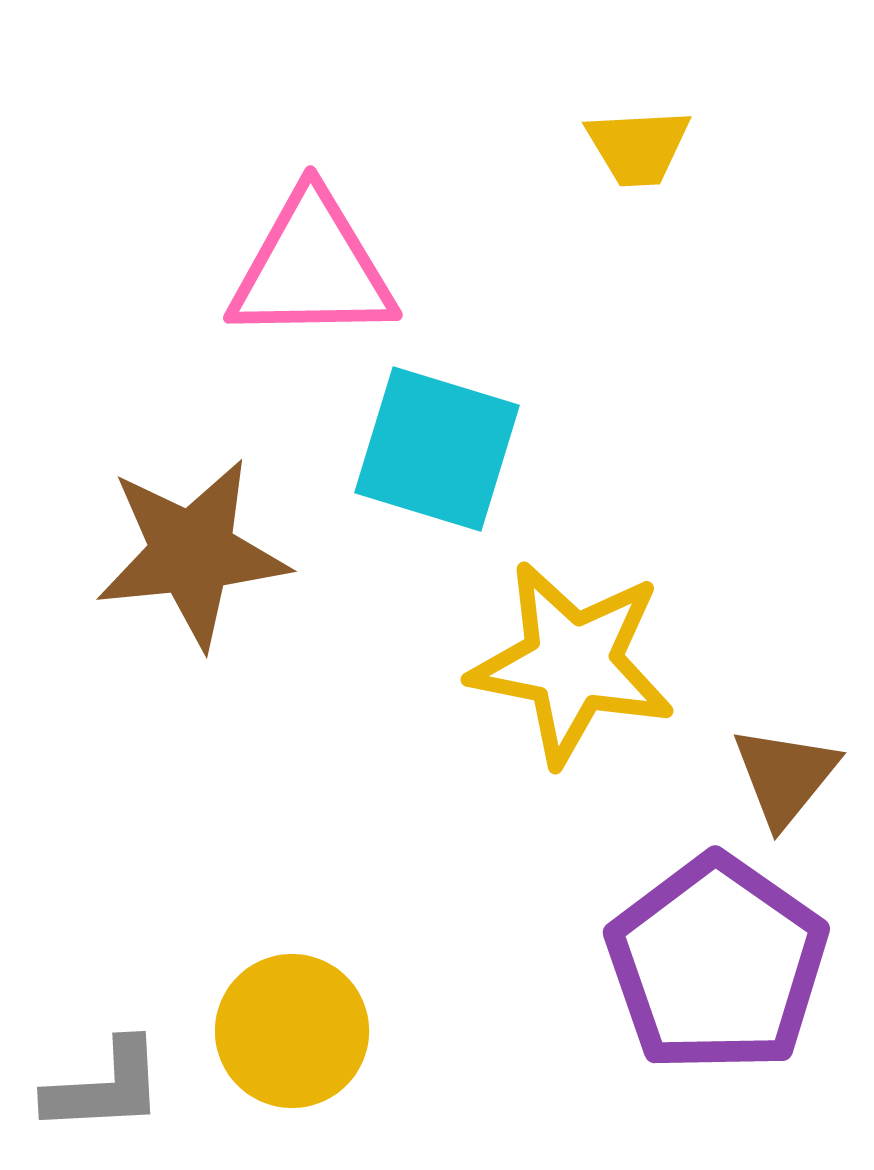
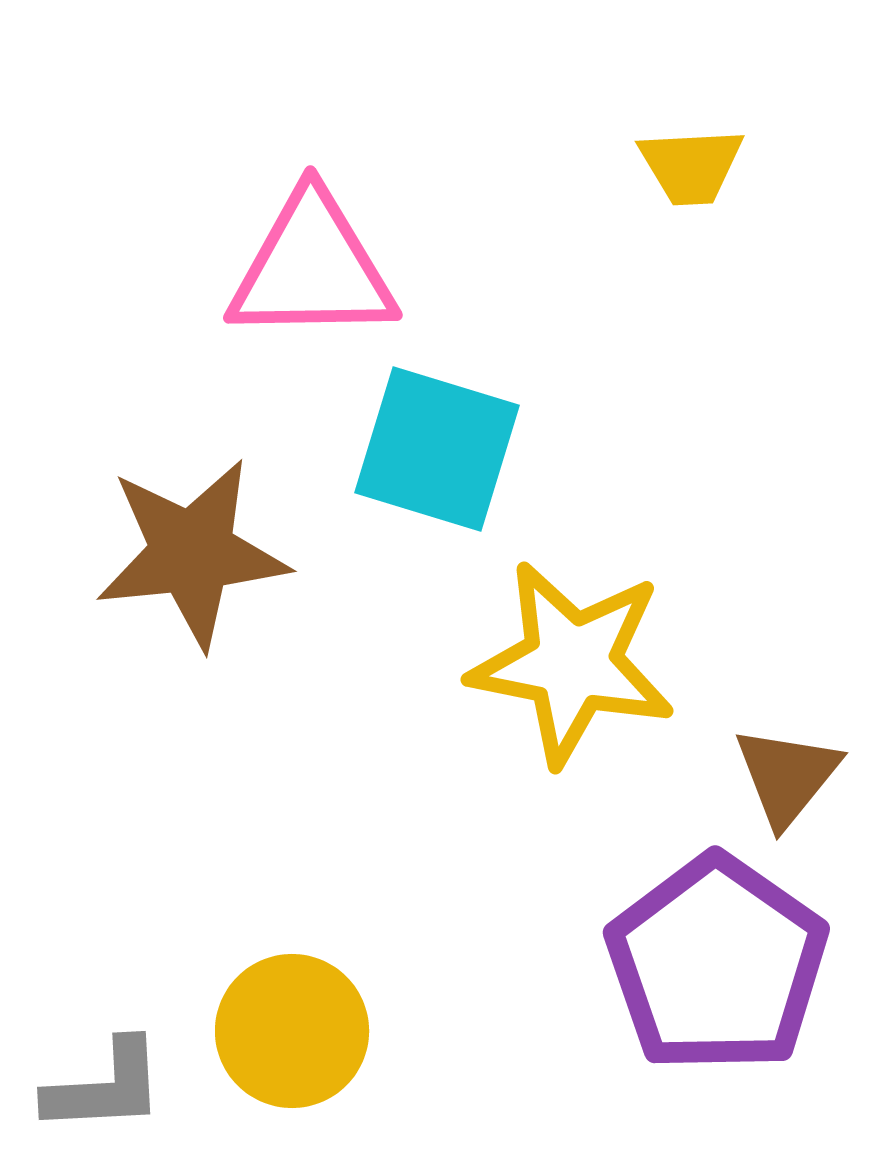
yellow trapezoid: moved 53 px right, 19 px down
brown triangle: moved 2 px right
